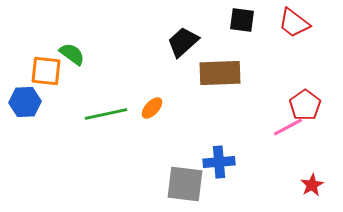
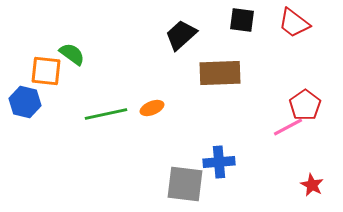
black trapezoid: moved 2 px left, 7 px up
blue hexagon: rotated 16 degrees clockwise
orange ellipse: rotated 25 degrees clockwise
red star: rotated 15 degrees counterclockwise
